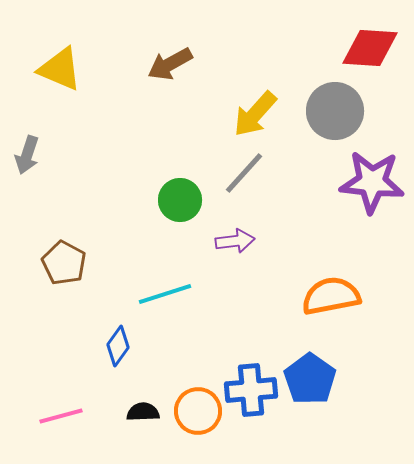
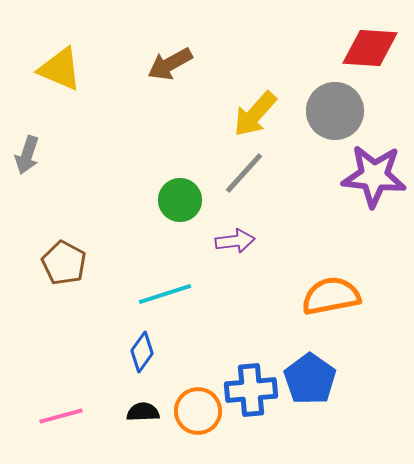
purple star: moved 2 px right, 6 px up
blue diamond: moved 24 px right, 6 px down
